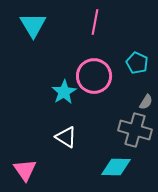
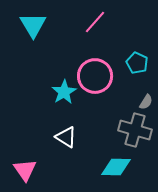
pink line: rotated 30 degrees clockwise
pink circle: moved 1 px right
